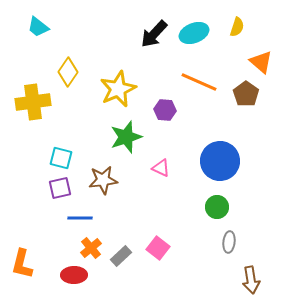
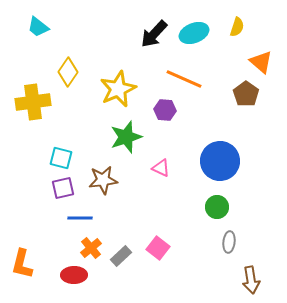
orange line: moved 15 px left, 3 px up
purple square: moved 3 px right
